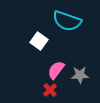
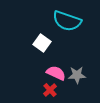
white square: moved 3 px right, 2 px down
pink semicircle: moved 3 px down; rotated 78 degrees clockwise
gray star: moved 3 px left
